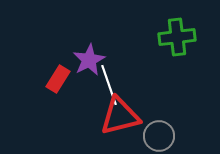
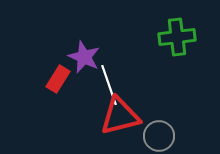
purple star: moved 5 px left, 3 px up; rotated 20 degrees counterclockwise
